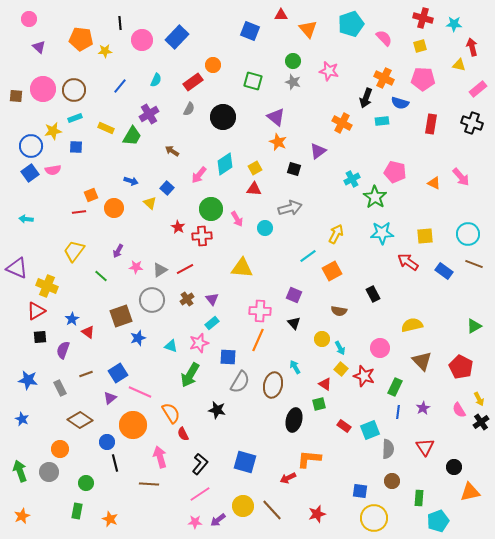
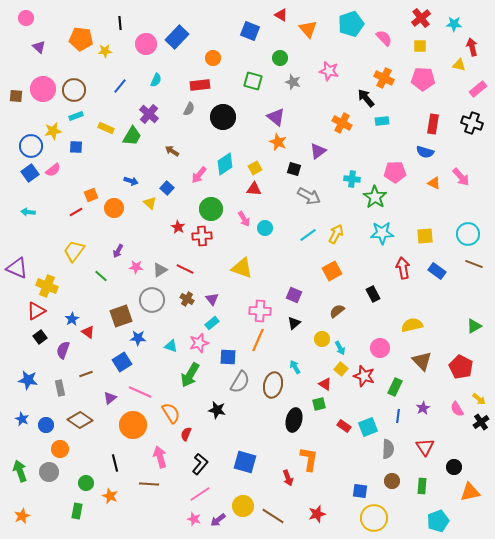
red triangle at (281, 15): rotated 32 degrees clockwise
red cross at (423, 18): moved 2 px left; rotated 36 degrees clockwise
pink circle at (29, 19): moved 3 px left, 1 px up
pink circle at (142, 40): moved 4 px right, 4 px down
yellow square at (420, 46): rotated 16 degrees clockwise
green circle at (293, 61): moved 13 px left, 3 px up
orange circle at (213, 65): moved 7 px up
red rectangle at (193, 82): moved 7 px right, 3 px down; rotated 30 degrees clockwise
black arrow at (366, 98): rotated 120 degrees clockwise
blue semicircle at (400, 103): moved 25 px right, 49 px down
purple cross at (149, 114): rotated 18 degrees counterclockwise
cyan rectangle at (75, 118): moved 1 px right, 2 px up
red rectangle at (431, 124): moved 2 px right
pink semicircle at (53, 170): rotated 28 degrees counterclockwise
pink pentagon at (395, 172): rotated 15 degrees counterclockwise
cyan cross at (352, 179): rotated 35 degrees clockwise
gray arrow at (290, 208): moved 19 px right, 12 px up; rotated 45 degrees clockwise
red line at (79, 212): moved 3 px left; rotated 24 degrees counterclockwise
cyan arrow at (26, 219): moved 2 px right, 7 px up
pink arrow at (237, 219): moved 7 px right
cyan line at (308, 256): moved 21 px up
red arrow at (408, 262): moved 5 px left, 6 px down; rotated 45 degrees clockwise
yellow triangle at (242, 268): rotated 15 degrees clockwise
red line at (185, 269): rotated 54 degrees clockwise
blue rectangle at (444, 271): moved 7 px left
brown cross at (187, 299): rotated 24 degrees counterclockwise
brown semicircle at (339, 311): moved 2 px left; rotated 133 degrees clockwise
black triangle at (294, 323): rotated 32 degrees clockwise
black square at (40, 337): rotated 32 degrees counterclockwise
blue star at (138, 338): rotated 21 degrees clockwise
blue square at (118, 373): moved 4 px right, 11 px up
gray rectangle at (60, 388): rotated 14 degrees clockwise
yellow arrow at (479, 399): rotated 24 degrees counterclockwise
pink semicircle at (459, 410): moved 2 px left, 1 px up
blue line at (398, 412): moved 4 px down
cyan square at (370, 430): moved 2 px left, 3 px up
red semicircle at (183, 434): moved 3 px right; rotated 48 degrees clockwise
blue circle at (107, 442): moved 61 px left, 17 px up
orange L-shape at (309, 459): rotated 95 degrees clockwise
red arrow at (288, 478): rotated 84 degrees counterclockwise
green rectangle at (419, 498): moved 3 px right, 12 px up
brown line at (272, 510): moved 1 px right, 6 px down; rotated 15 degrees counterclockwise
orange star at (110, 519): moved 23 px up
pink star at (195, 522): moved 1 px left, 3 px up; rotated 16 degrees clockwise
